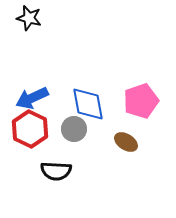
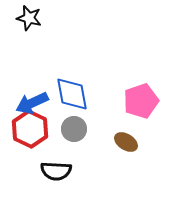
blue arrow: moved 5 px down
blue diamond: moved 16 px left, 10 px up
